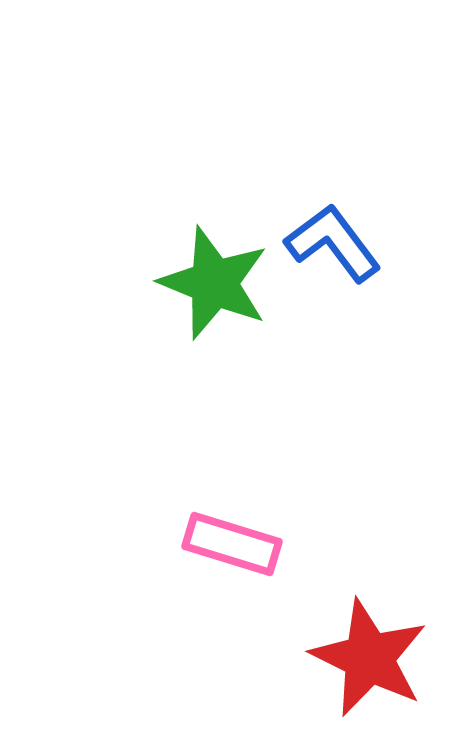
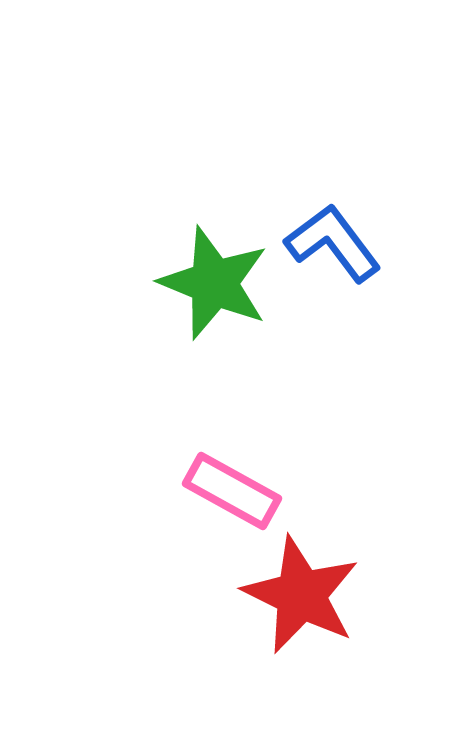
pink rectangle: moved 53 px up; rotated 12 degrees clockwise
red star: moved 68 px left, 63 px up
